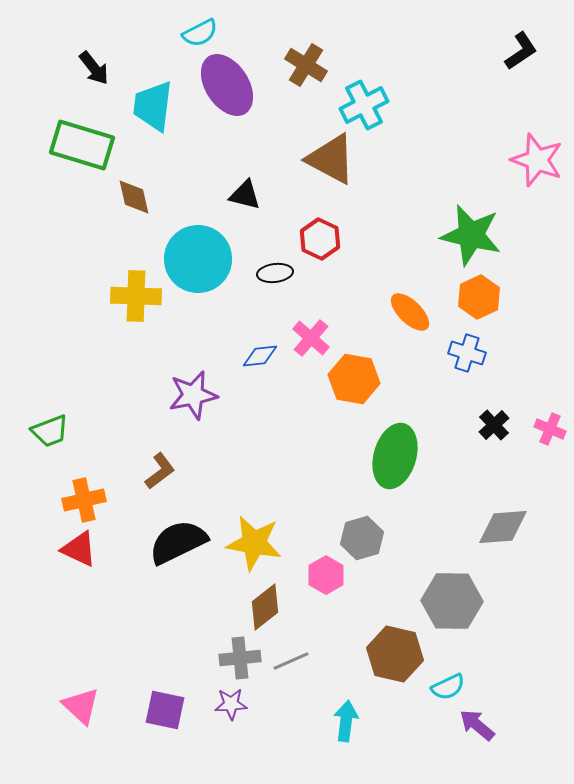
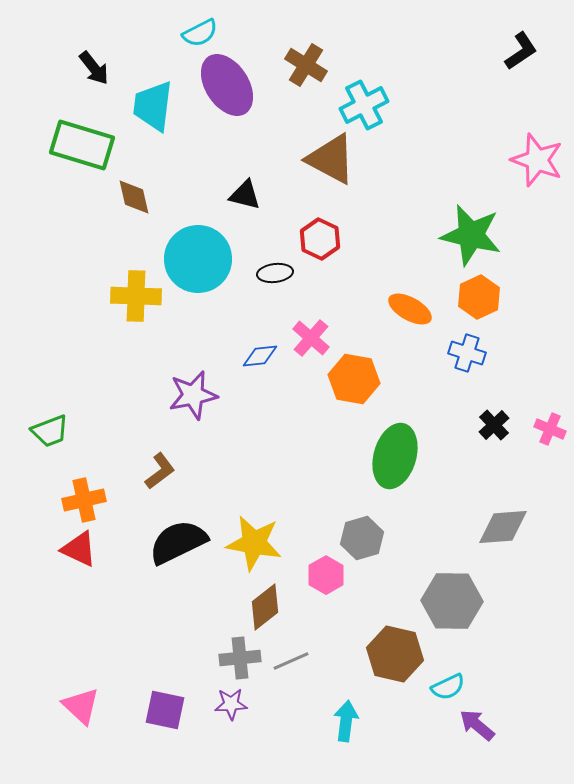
orange ellipse at (410, 312): moved 3 px up; rotated 15 degrees counterclockwise
